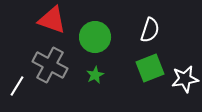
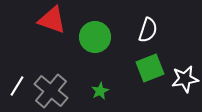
white semicircle: moved 2 px left
gray cross: moved 1 px right, 26 px down; rotated 12 degrees clockwise
green star: moved 5 px right, 16 px down
